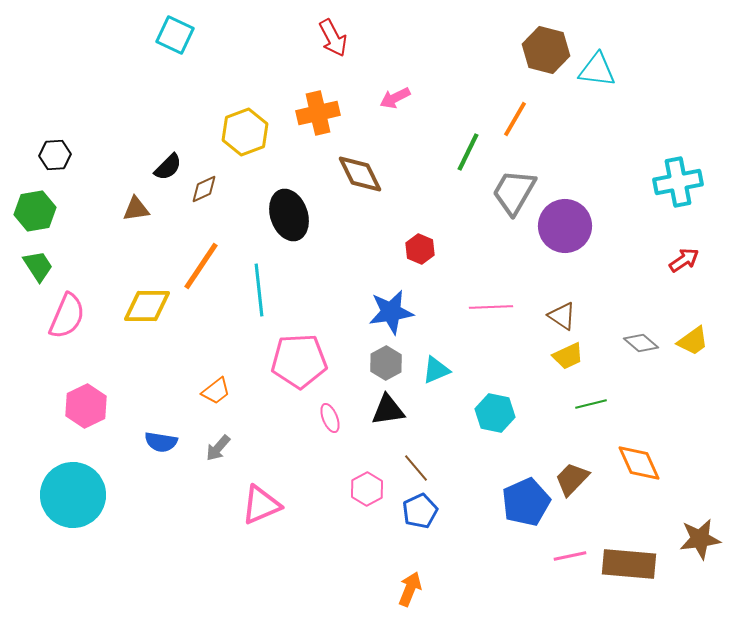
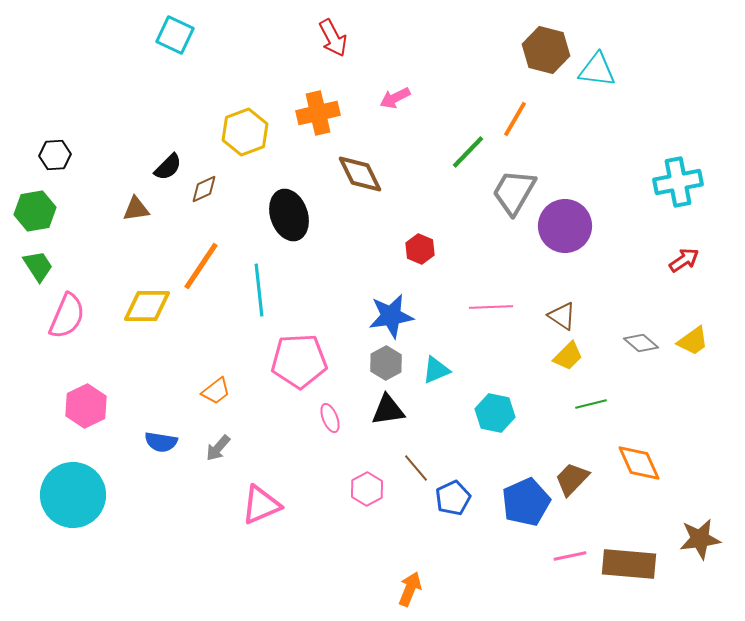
green line at (468, 152): rotated 18 degrees clockwise
blue star at (391, 312): moved 4 px down
yellow trapezoid at (568, 356): rotated 20 degrees counterclockwise
blue pentagon at (420, 511): moved 33 px right, 13 px up
